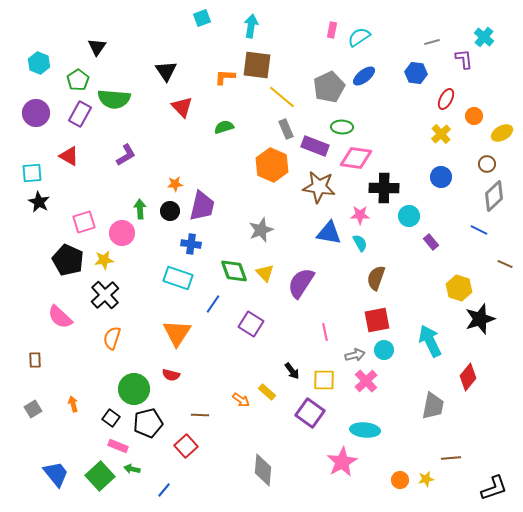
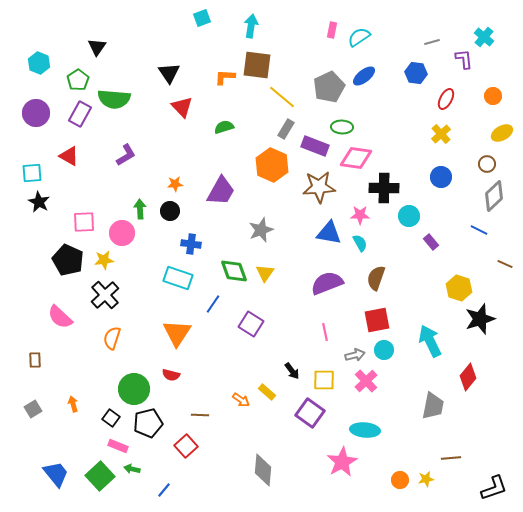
black triangle at (166, 71): moved 3 px right, 2 px down
orange circle at (474, 116): moved 19 px right, 20 px up
gray rectangle at (286, 129): rotated 54 degrees clockwise
brown star at (319, 187): rotated 12 degrees counterclockwise
purple trapezoid at (202, 206): moved 19 px right, 15 px up; rotated 16 degrees clockwise
pink square at (84, 222): rotated 15 degrees clockwise
yellow triangle at (265, 273): rotated 18 degrees clockwise
purple semicircle at (301, 283): moved 26 px right; rotated 36 degrees clockwise
